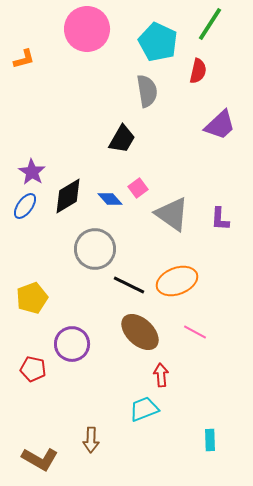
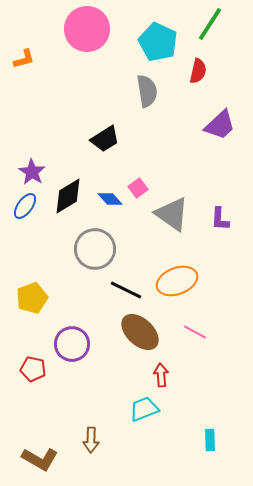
black trapezoid: moved 17 px left; rotated 28 degrees clockwise
black line: moved 3 px left, 5 px down
